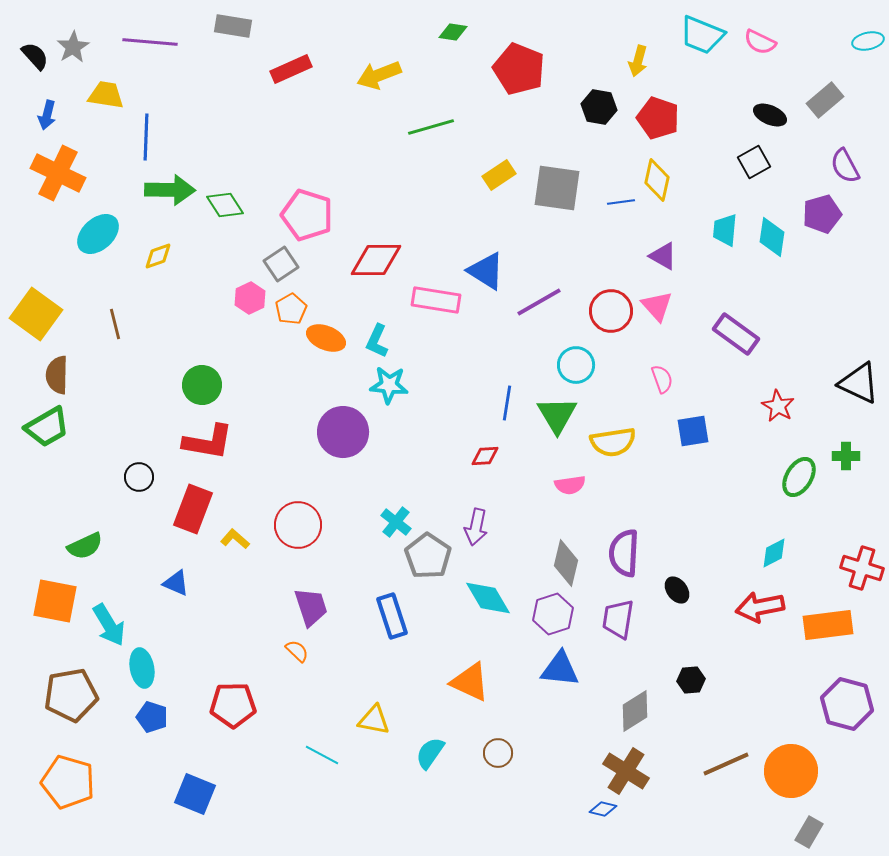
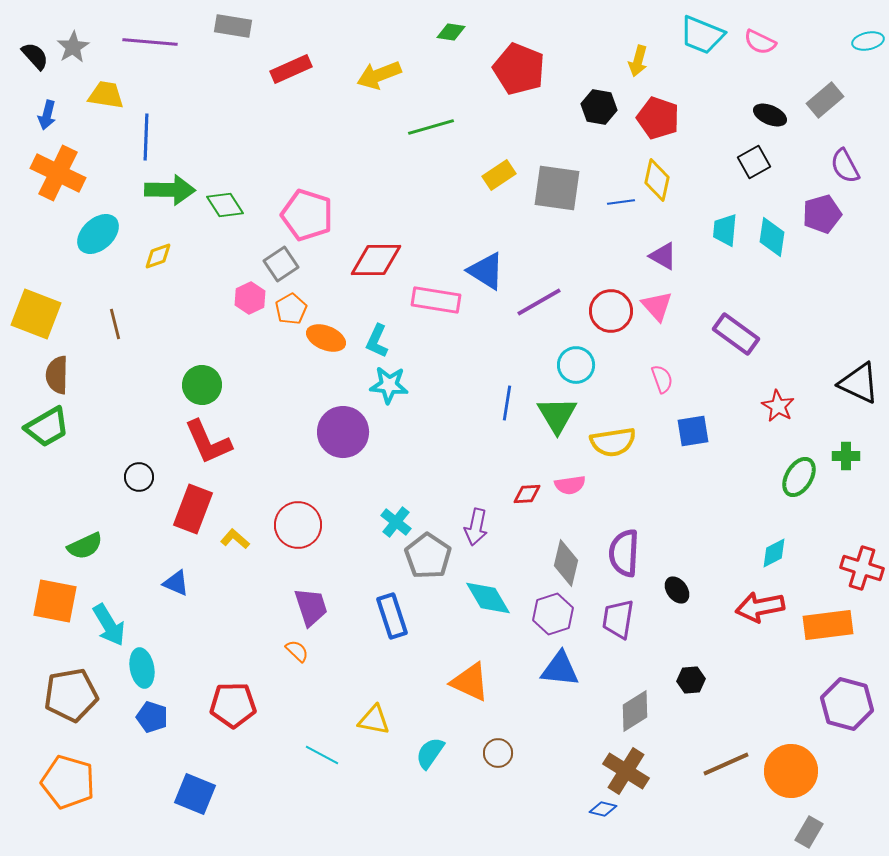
green diamond at (453, 32): moved 2 px left
yellow square at (36, 314): rotated 15 degrees counterclockwise
red L-shape at (208, 442): rotated 56 degrees clockwise
red diamond at (485, 456): moved 42 px right, 38 px down
